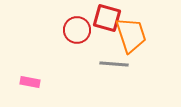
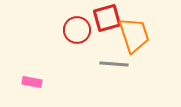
red square: rotated 32 degrees counterclockwise
orange trapezoid: moved 3 px right
pink rectangle: moved 2 px right
